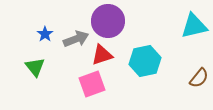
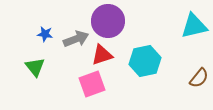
blue star: rotated 28 degrees counterclockwise
